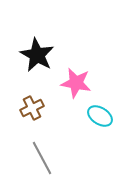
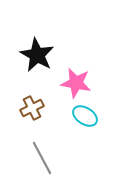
cyan ellipse: moved 15 px left
